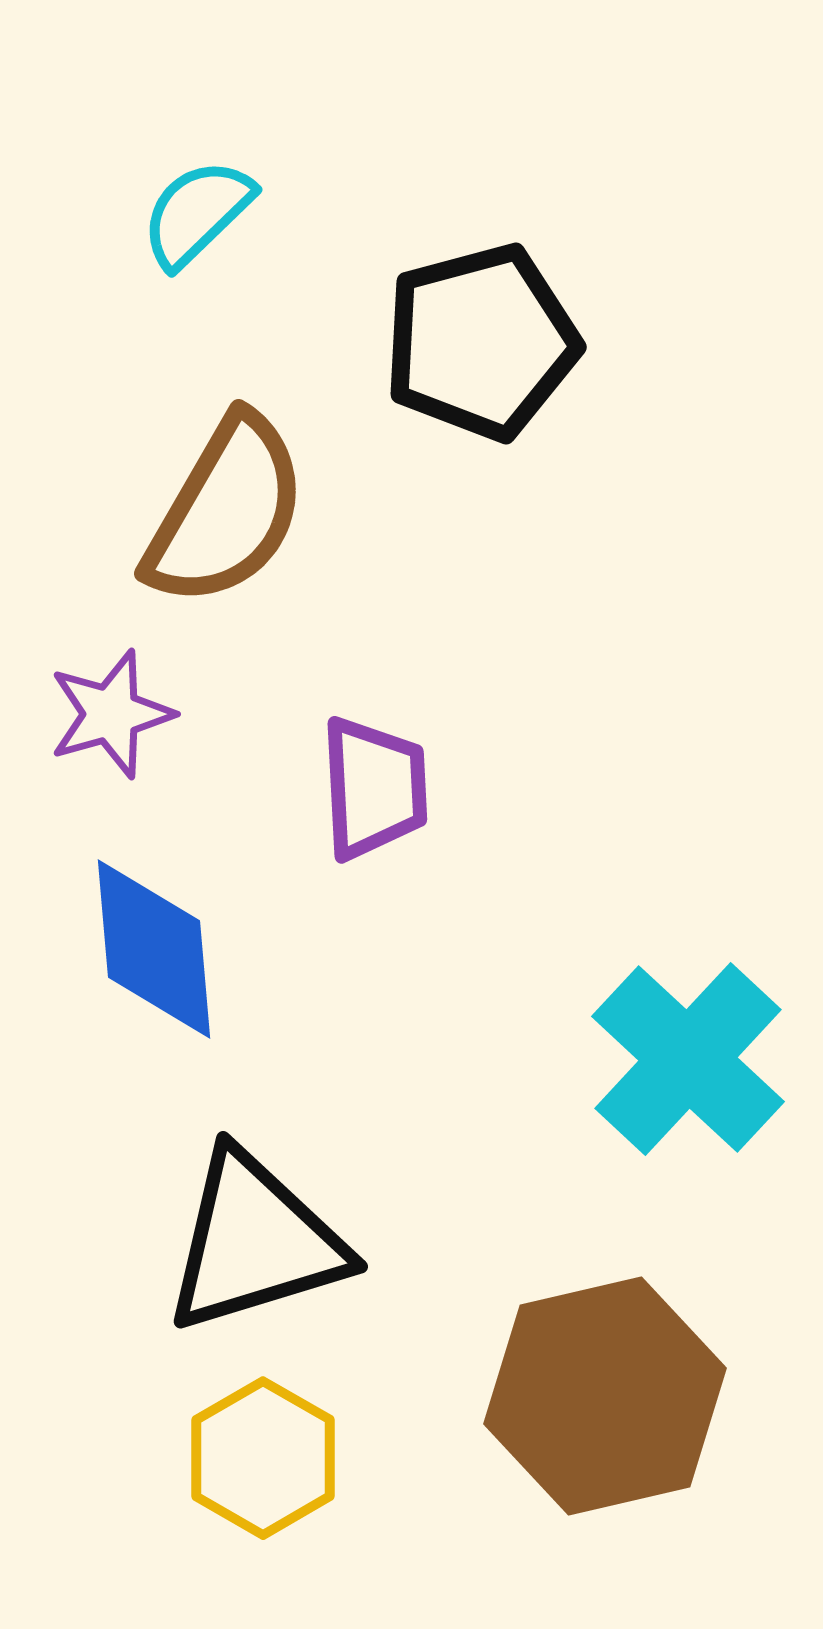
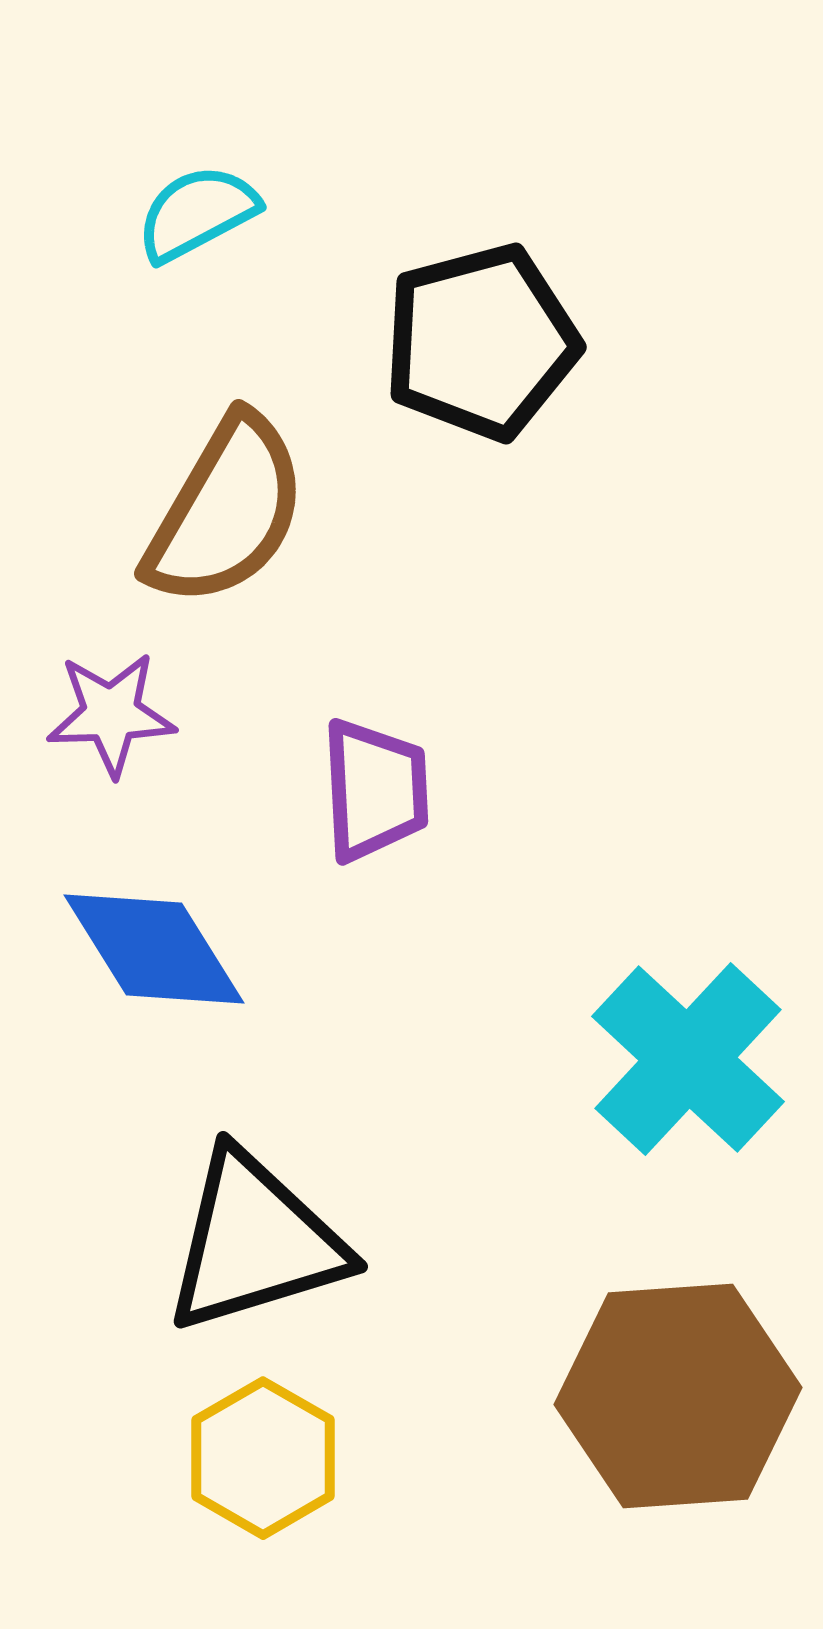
cyan semicircle: rotated 16 degrees clockwise
purple star: rotated 14 degrees clockwise
purple trapezoid: moved 1 px right, 2 px down
blue diamond: rotated 27 degrees counterclockwise
brown hexagon: moved 73 px right; rotated 9 degrees clockwise
